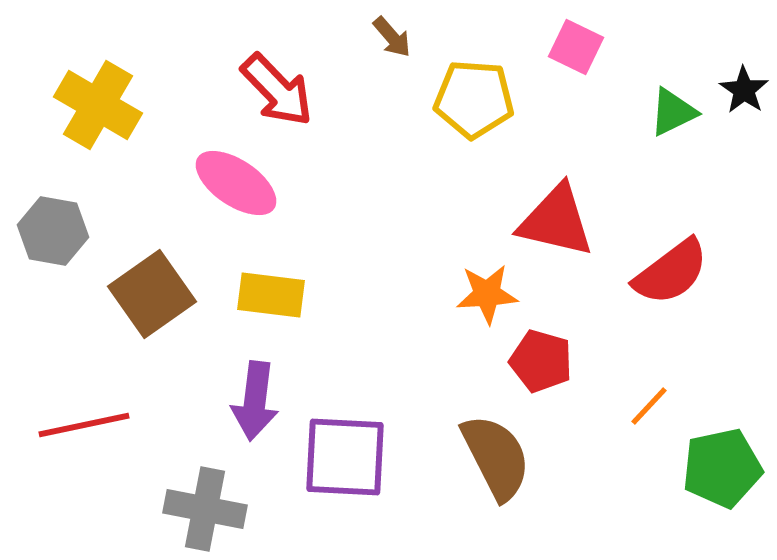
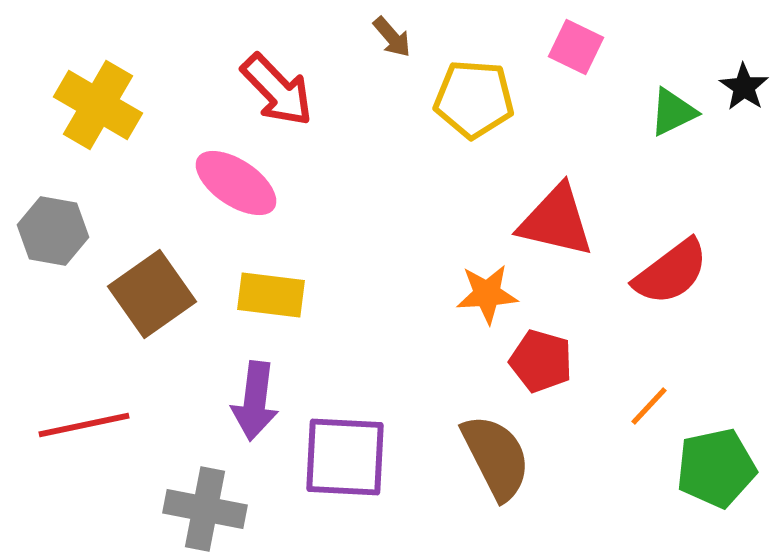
black star: moved 3 px up
green pentagon: moved 6 px left
